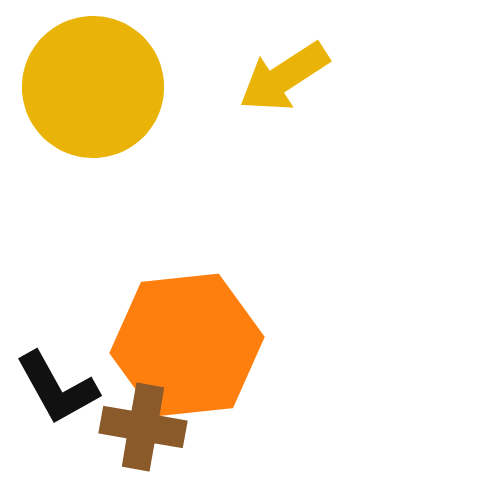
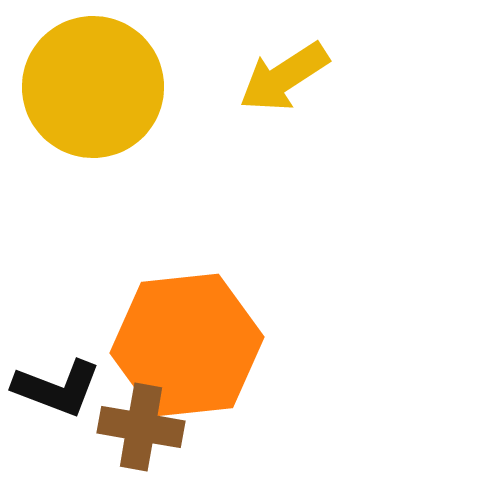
black L-shape: rotated 40 degrees counterclockwise
brown cross: moved 2 px left
